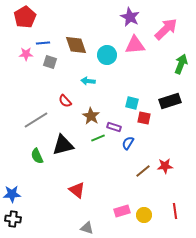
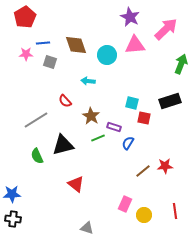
red triangle: moved 1 px left, 6 px up
pink rectangle: moved 3 px right, 7 px up; rotated 49 degrees counterclockwise
